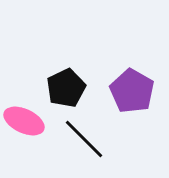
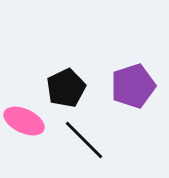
purple pentagon: moved 1 px right, 5 px up; rotated 24 degrees clockwise
black line: moved 1 px down
